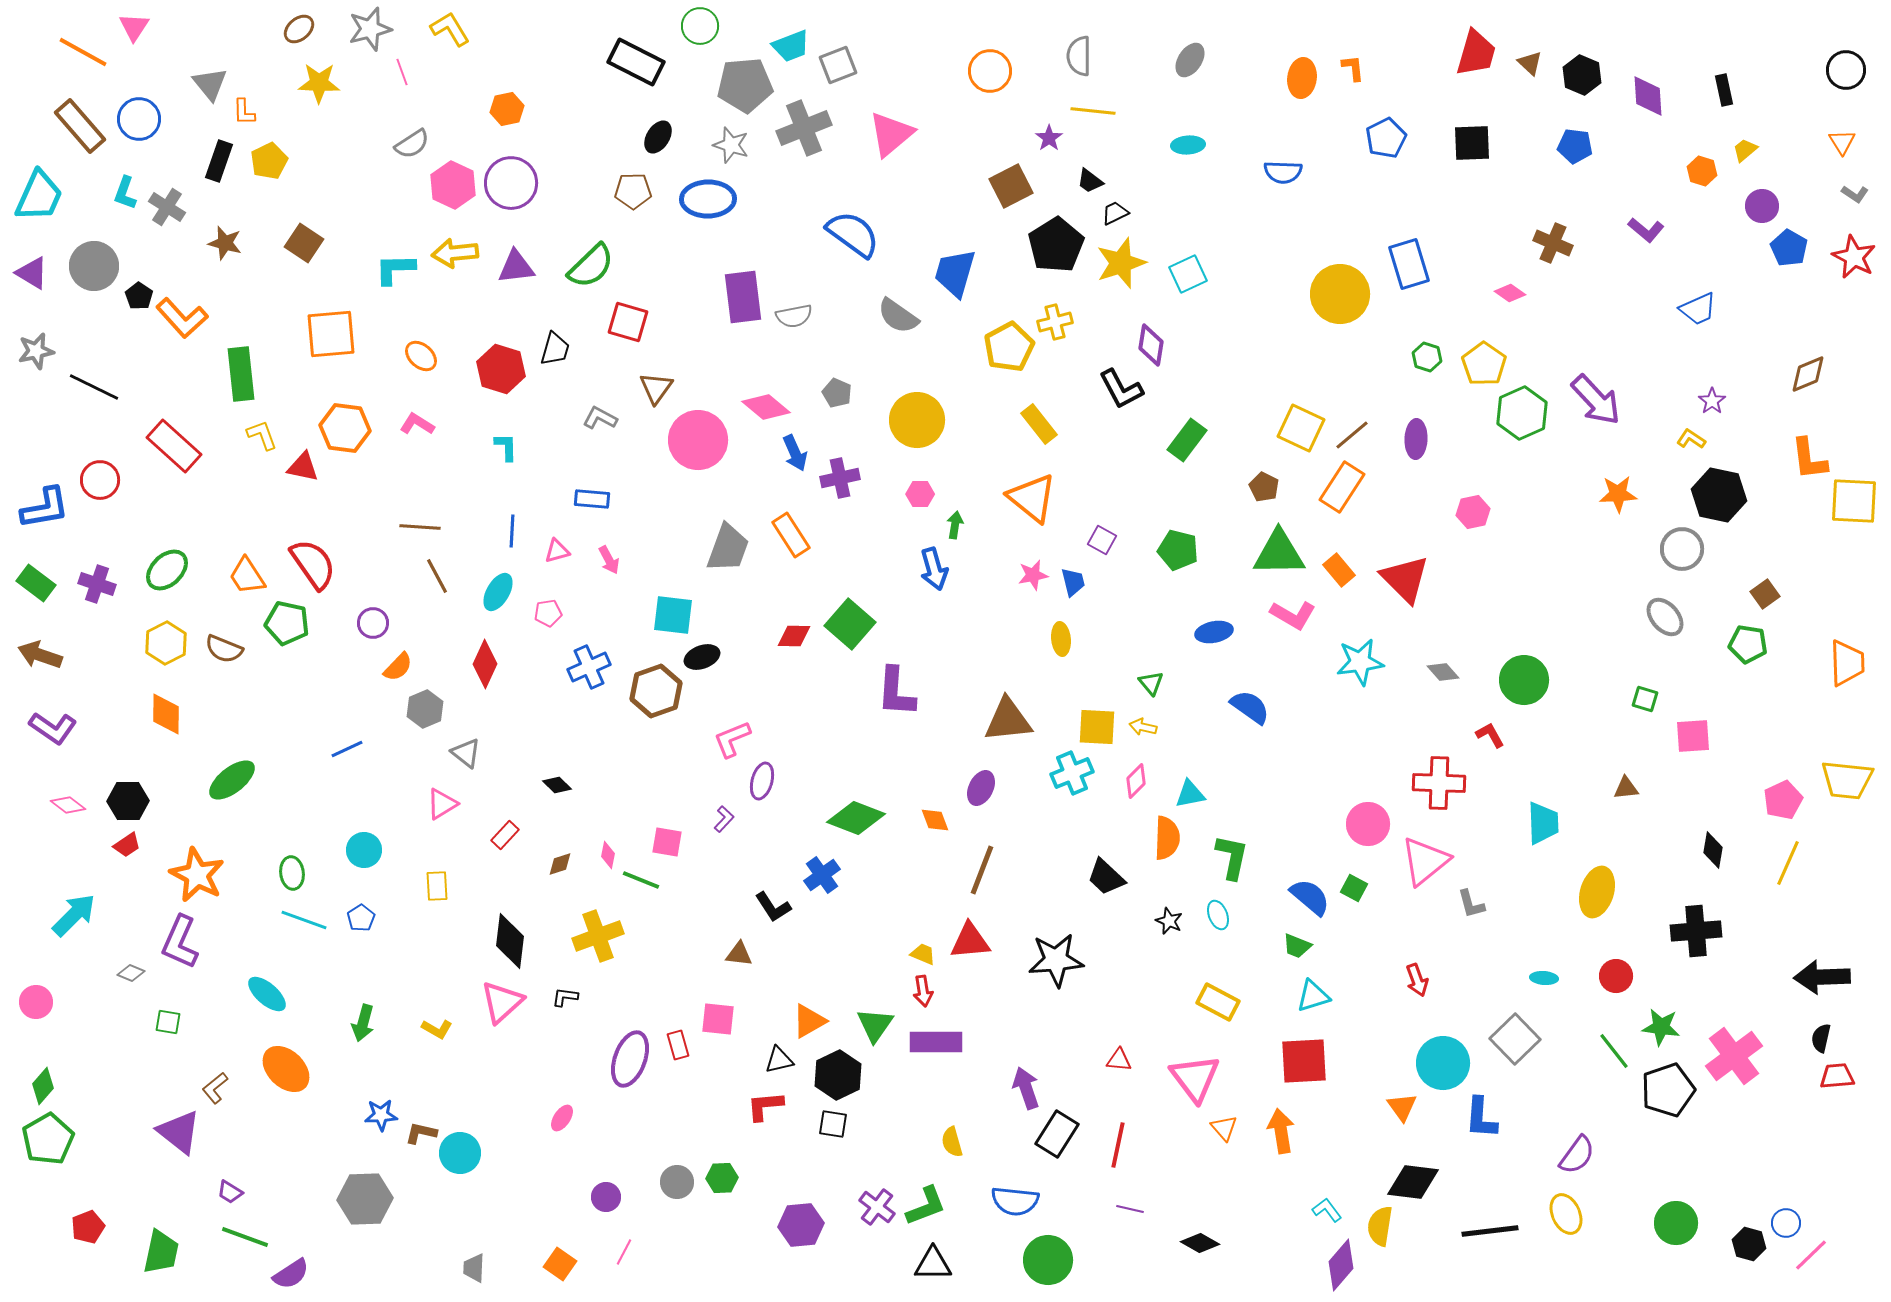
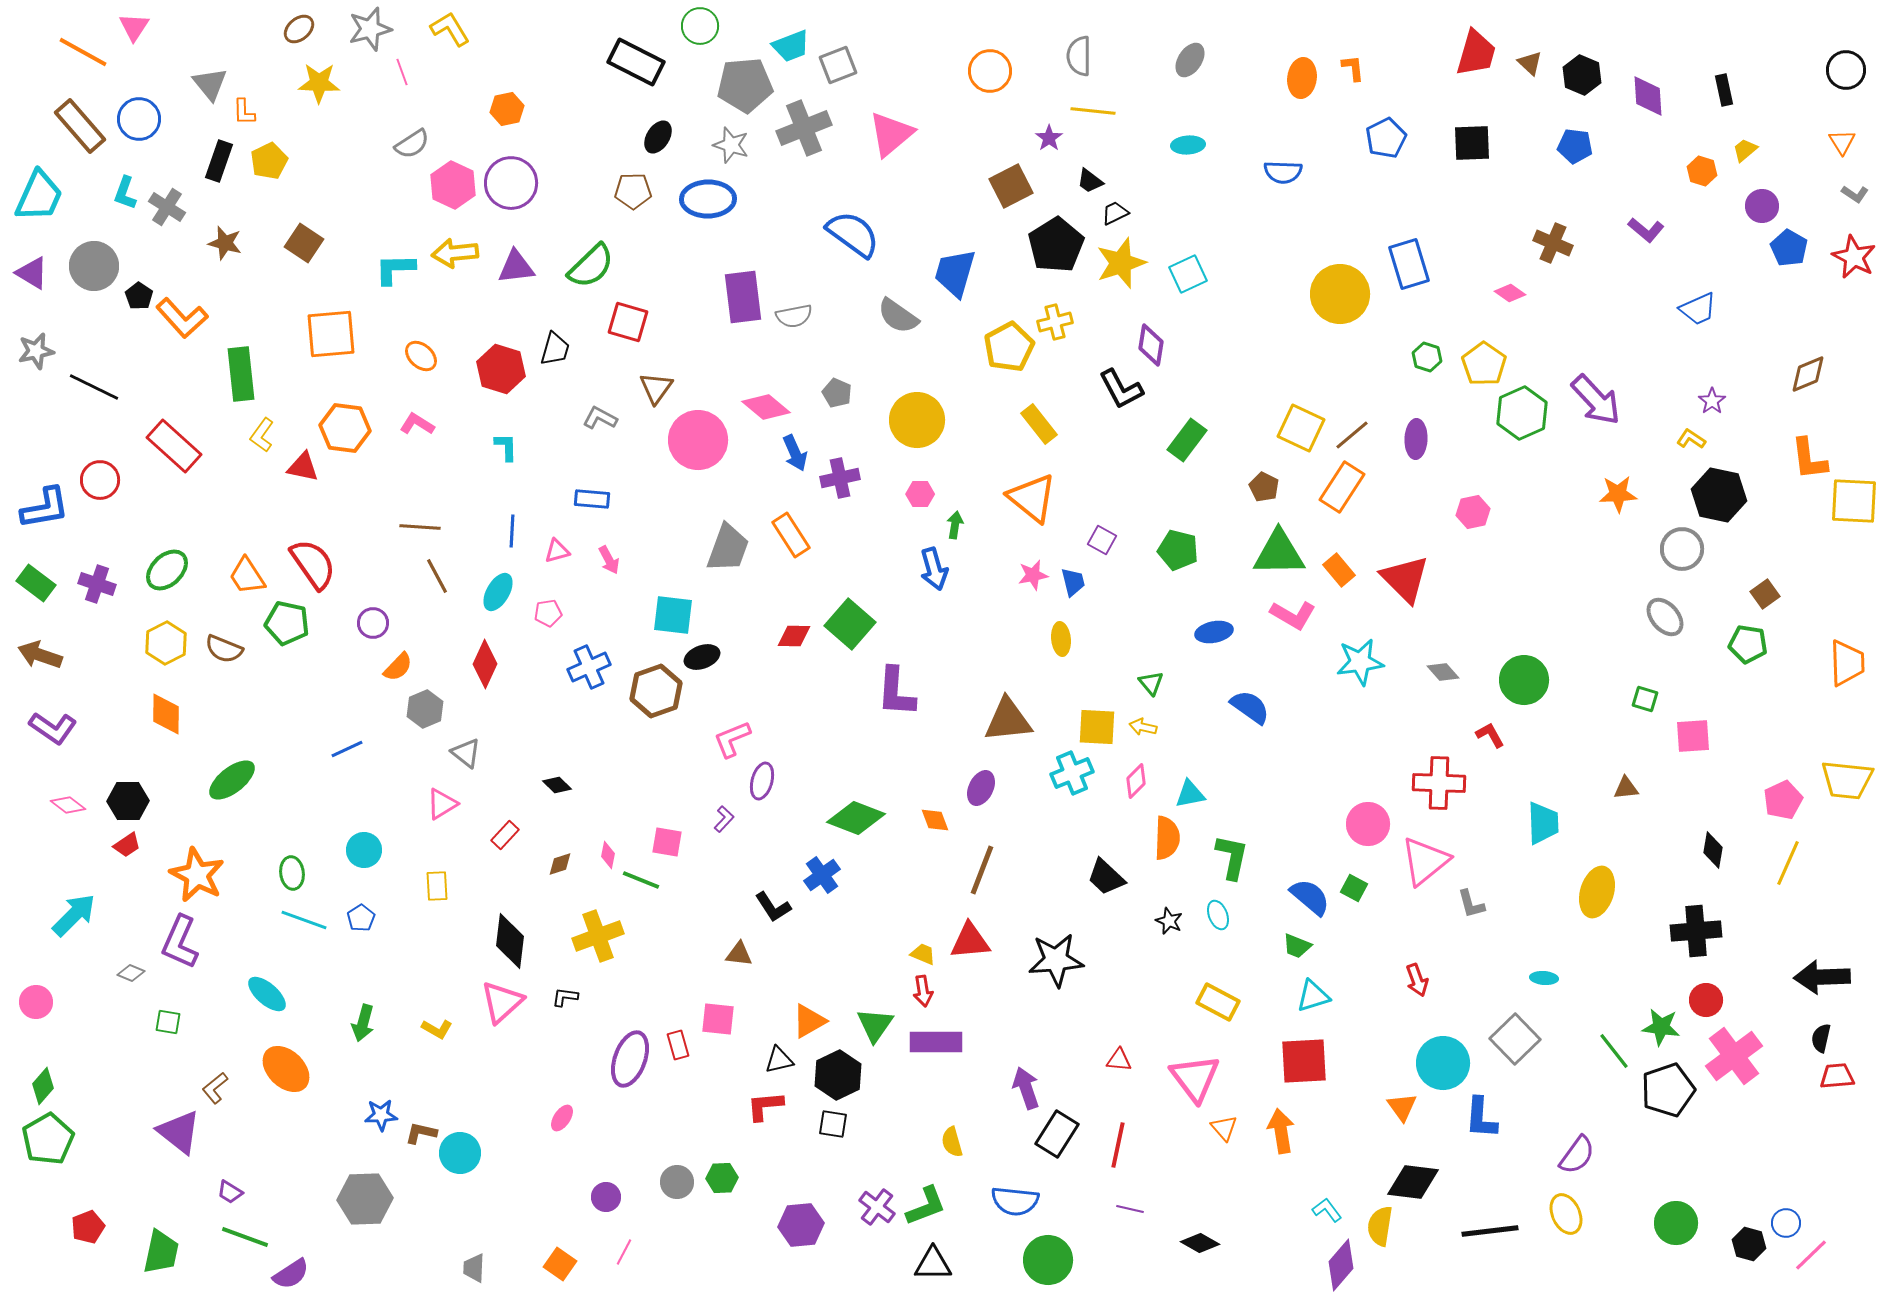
yellow L-shape at (262, 435): rotated 124 degrees counterclockwise
red circle at (1616, 976): moved 90 px right, 24 px down
